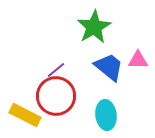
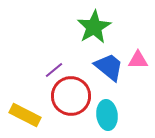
purple line: moved 2 px left
red circle: moved 15 px right
cyan ellipse: moved 1 px right
